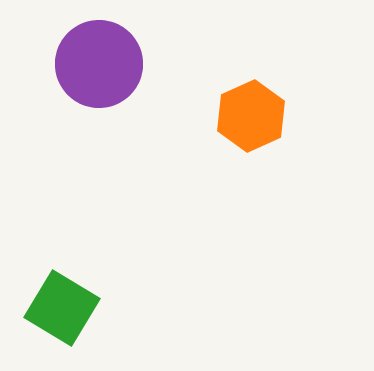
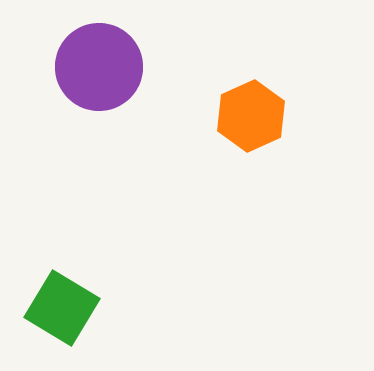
purple circle: moved 3 px down
